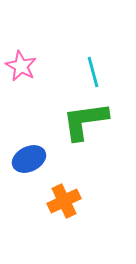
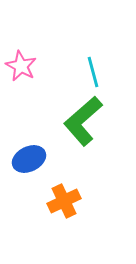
green L-shape: moved 2 px left; rotated 33 degrees counterclockwise
